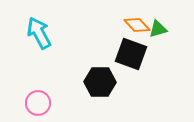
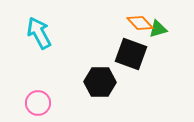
orange diamond: moved 3 px right, 2 px up
